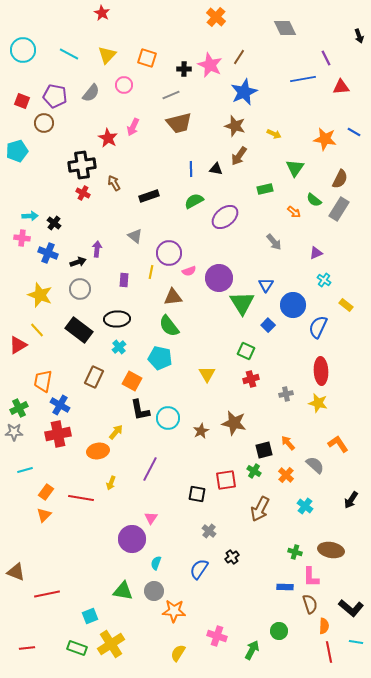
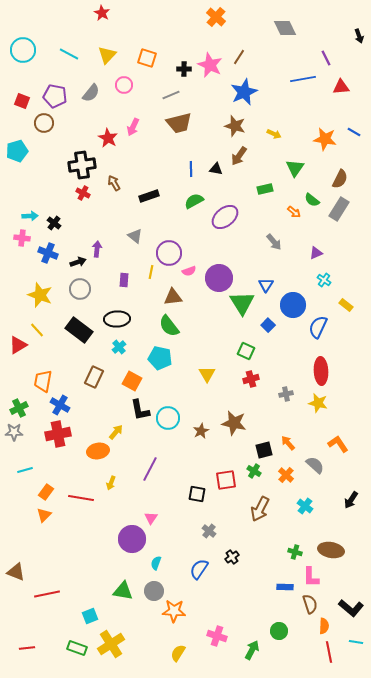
green semicircle at (314, 200): moved 2 px left
